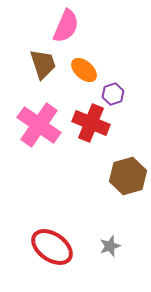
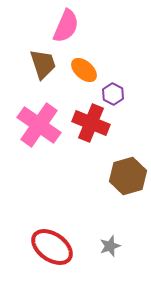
purple hexagon: rotated 15 degrees counterclockwise
